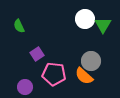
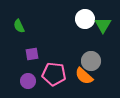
purple square: moved 5 px left; rotated 24 degrees clockwise
purple circle: moved 3 px right, 6 px up
